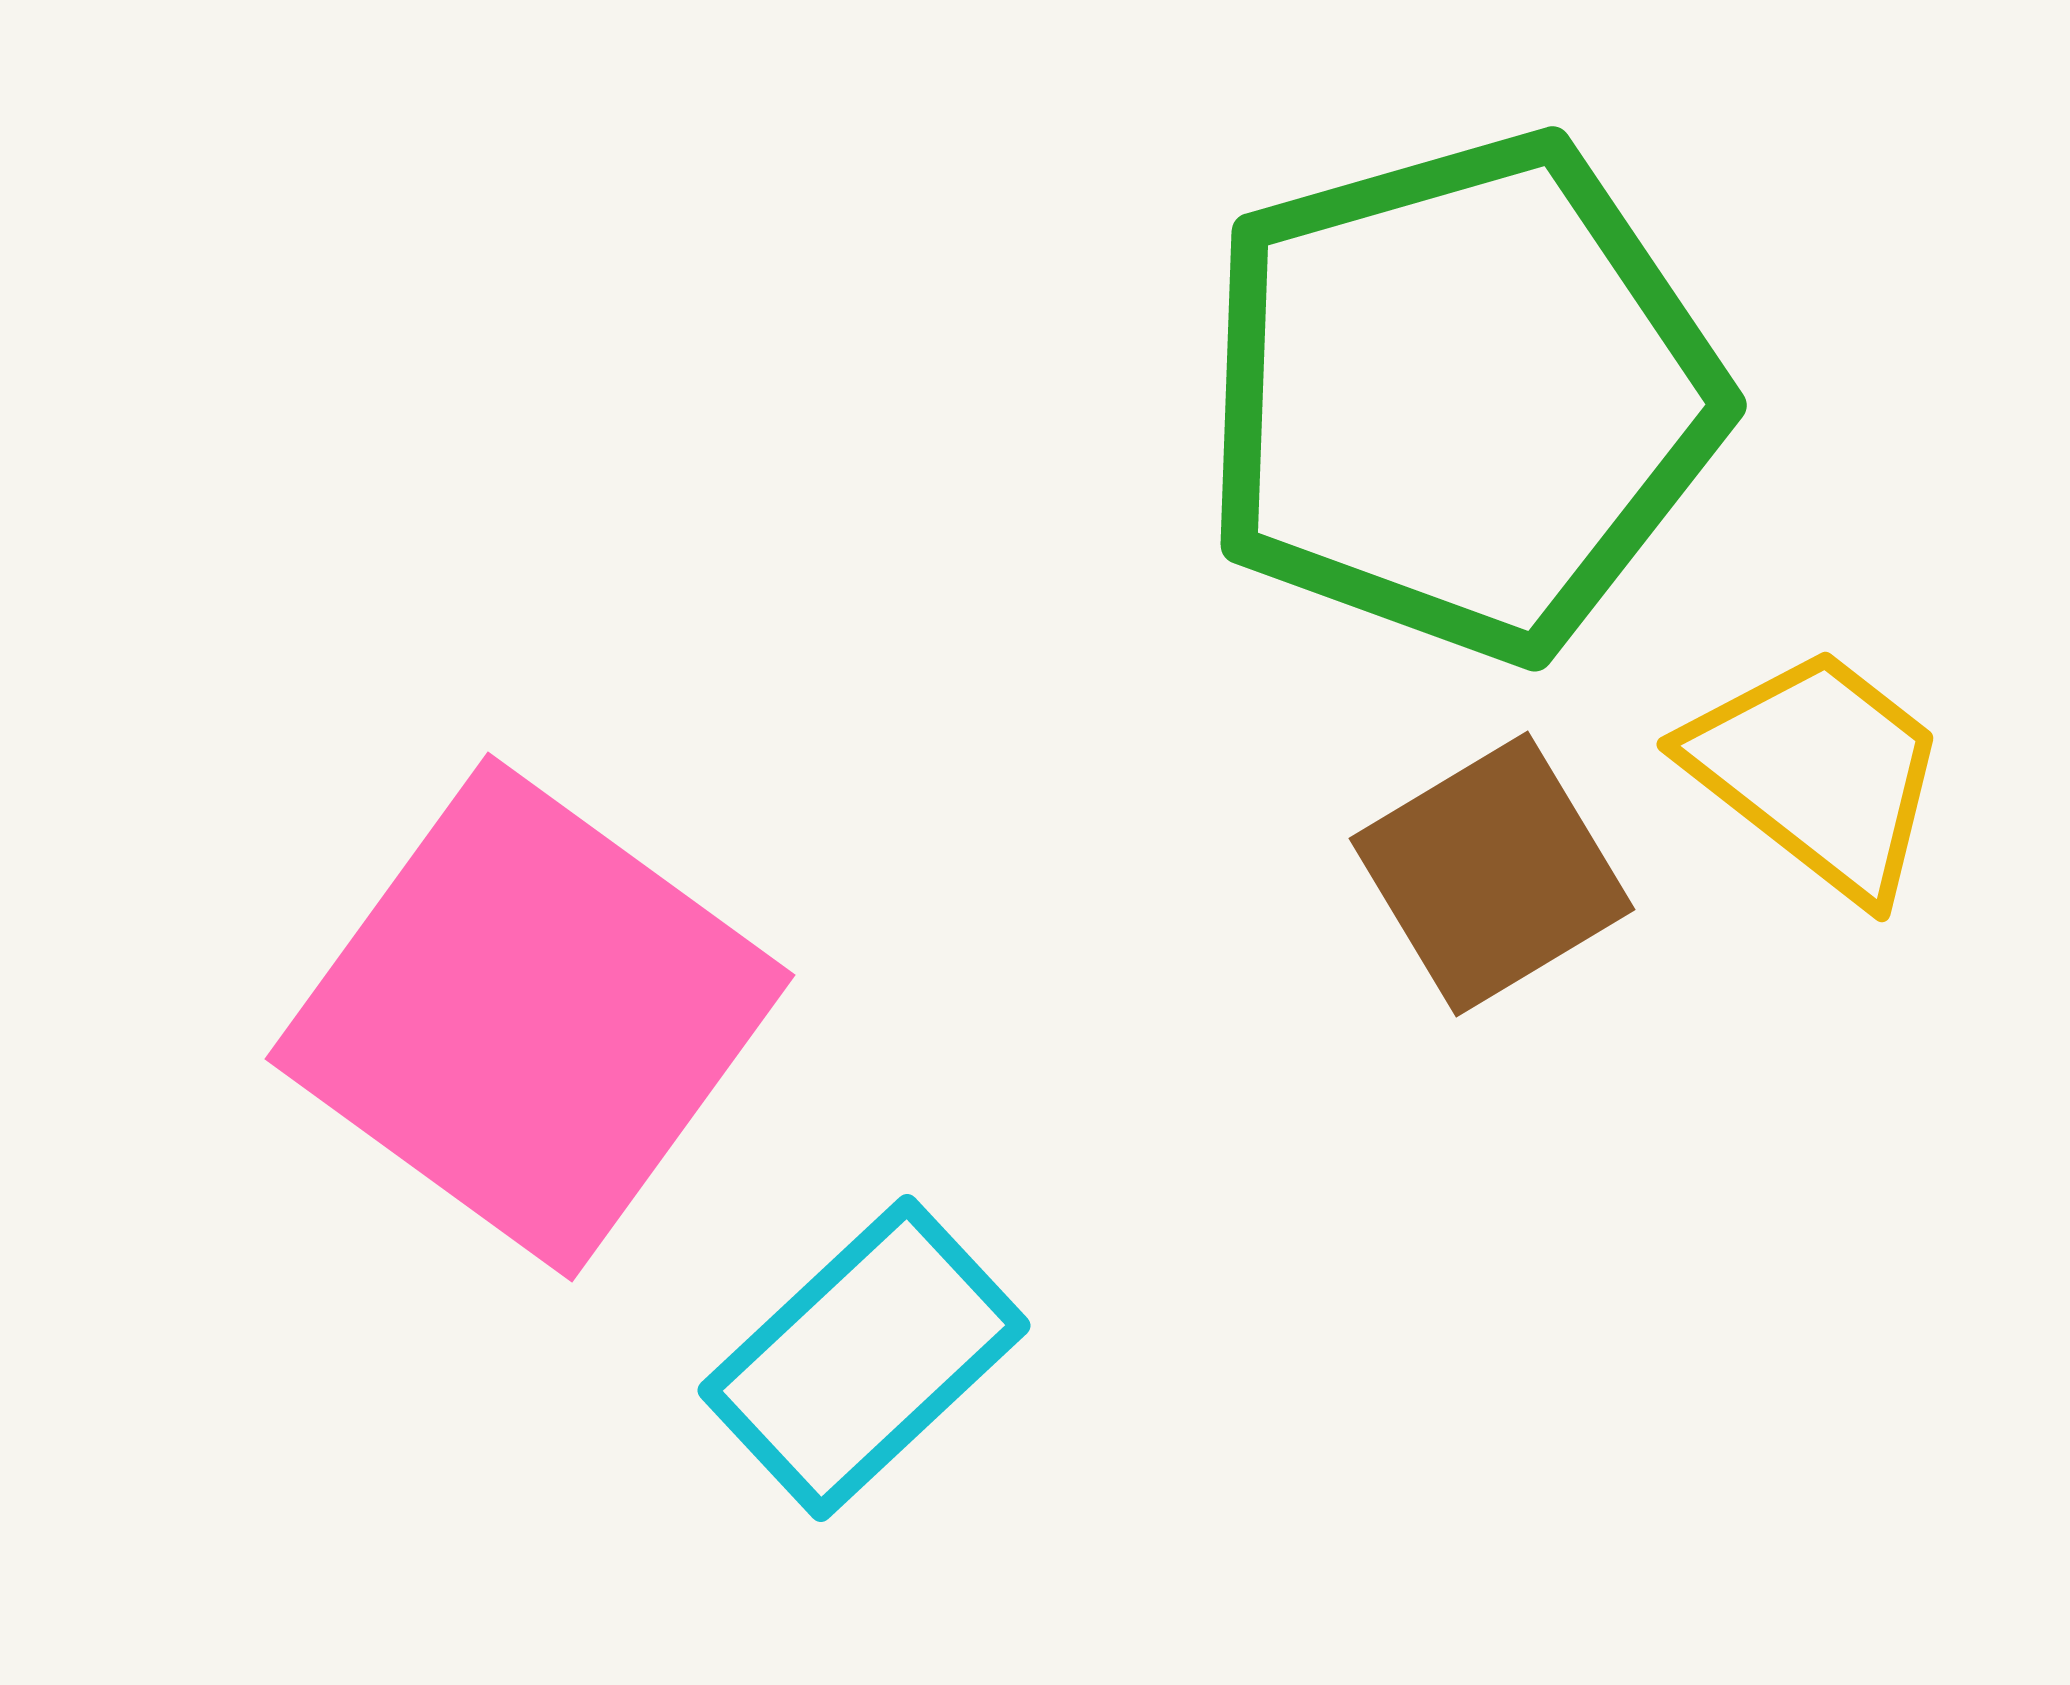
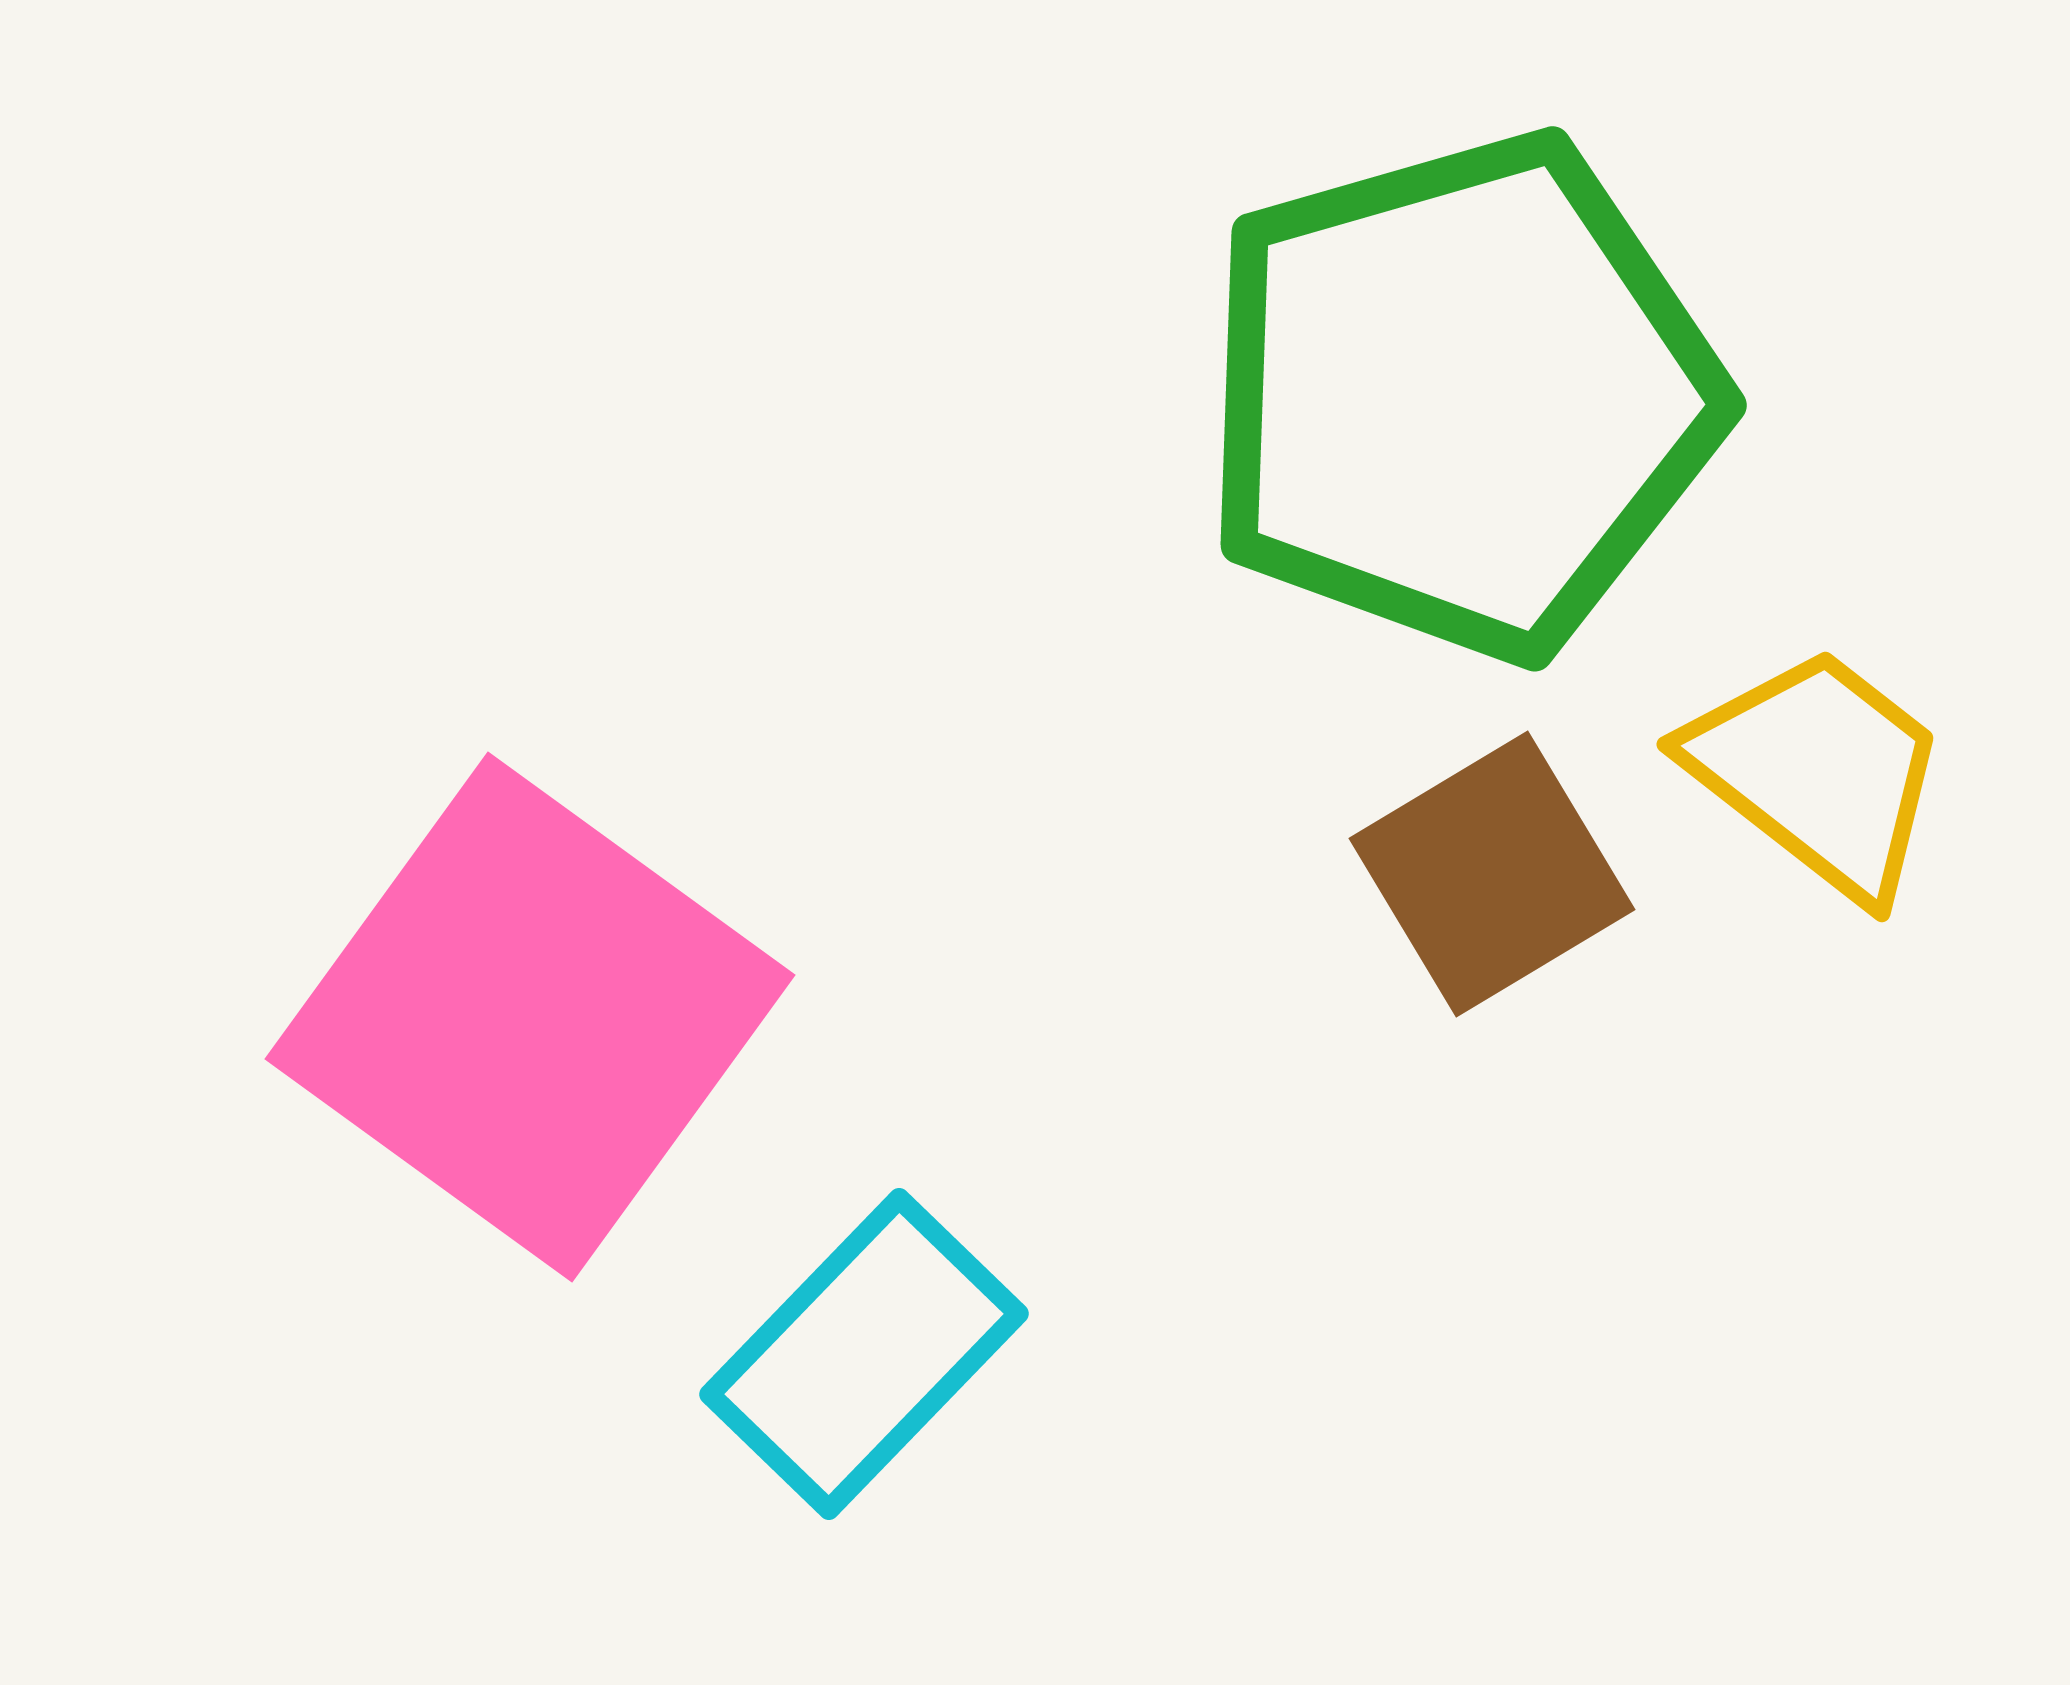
cyan rectangle: moved 4 px up; rotated 3 degrees counterclockwise
